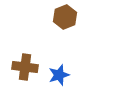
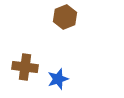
blue star: moved 1 px left, 4 px down
